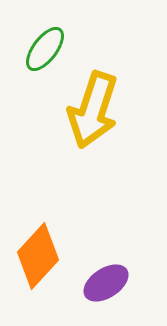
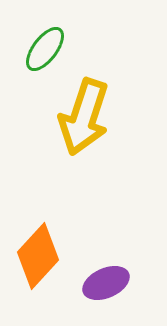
yellow arrow: moved 9 px left, 7 px down
purple ellipse: rotated 9 degrees clockwise
